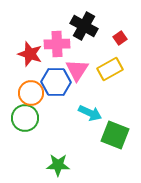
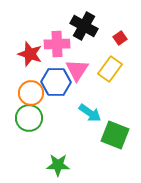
yellow rectangle: rotated 25 degrees counterclockwise
cyan arrow: rotated 10 degrees clockwise
green circle: moved 4 px right
